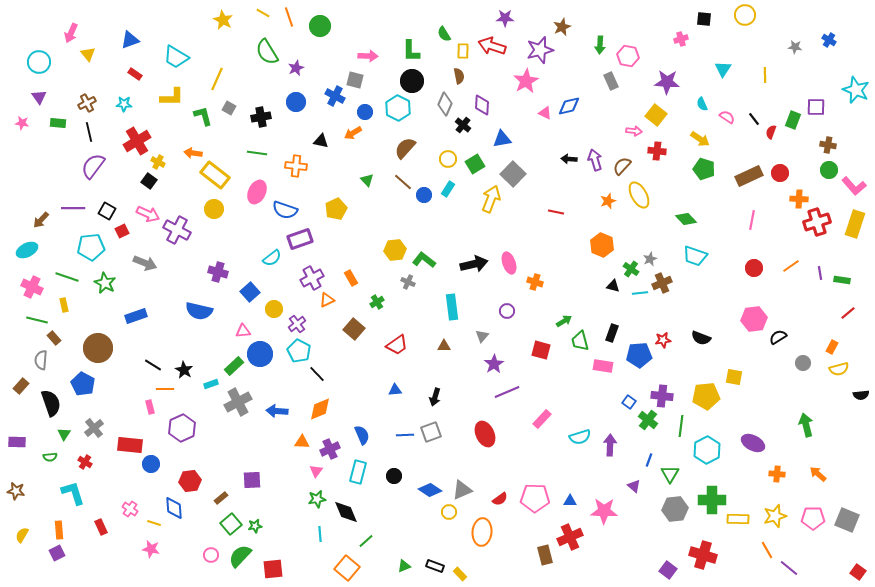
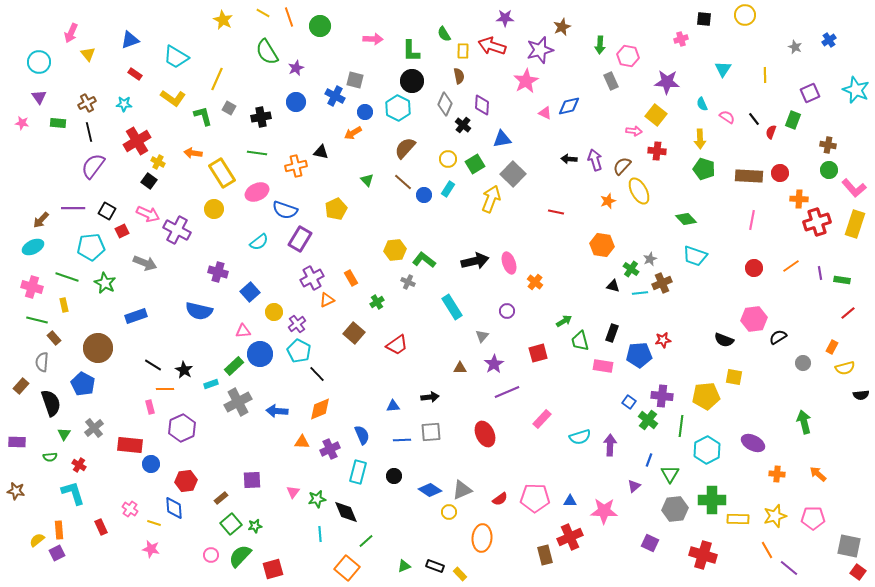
blue cross at (829, 40): rotated 24 degrees clockwise
gray star at (795, 47): rotated 16 degrees clockwise
pink arrow at (368, 56): moved 5 px right, 17 px up
yellow L-shape at (172, 97): moved 1 px right, 1 px down; rotated 35 degrees clockwise
purple square at (816, 107): moved 6 px left, 14 px up; rotated 24 degrees counterclockwise
yellow arrow at (700, 139): rotated 54 degrees clockwise
black triangle at (321, 141): moved 11 px down
orange cross at (296, 166): rotated 20 degrees counterclockwise
yellow rectangle at (215, 175): moved 7 px right, 2 px up; rotated 20 degrees clockwise
brown rectangle at (749, 176): rotated 28 degrees clockwise
pink L-shape at (854, 186): moved 2 px down
pink ellipse at (257, 192): rotated 40 degrees clockwise
yellow ellipse at (639, 195): moved 4 px up
purple rectangle at (300, 239): rotated 40 degrees counterclockwise
orange hexagon at (602, 245): rotated 15 degrees counterclockwise
cyan ellipse at (27, 250): moved 6 px right, 3 px up
cyan semicircle at (272, 258): moved 13 px left, 16 px up
black arrow at (474, 264): moved 1 px right, 3 px up
orange cross at (535, 282): rotated 21 degrees clockwise
pink cross at (32, 287): rotated 10 degrees counterclockwise
cyan rectangle at (452, 307): rotated 25 degrees counterclockwise
yellow circle at (274, 309): moved 3 px down
brown square at (354, 329): moved 4 px down
black semicircle at (701, 338): moved 23 px right, 2 px down
brown triangle at (444, 346): moved 16 px right, 22 px down
red square at (541, 350): moved 3 px left, 3 px down; rotated 30 degrees counterclockwise
gray semicircle at (41, 360): moved 1 px right, 2 px down
yellow semicircle at (839, 369): moved 6 px right, 1 px up
blue triangle at (395, 390): moved 2 px left, 16 px down
black arrow at (435, 397): moved 5 px left; rotated 114 degrees counterclockwise
green arrow at (806, 425): moved 2 px left, 3 px up
gray square at (431, 432): rotated 15 degrees clockwise
blue line at (405, 435): moved 3 px left, 5 px down
red cross at (85, 462): moved 6 px left, 3 px down
pink triangle at (316, 471): moved 23 px left, 21 px down
red hexagon at (190, 481): moved 4 px left
purple triangle at (634, 486): rotated 40 degrees clockwise
gray square at (847, 520): moved 2 px right, 26 px down; rotated 10 degrees counterclockwise
orange ellipse at (482, 532): moved 6 px down
yellow semicircle at (22, 535): moved 15 px right, 5 px down; rotated 21 degrees clockwise
red square at (273, 569): rotated 10 degrees counterclockwise
purple square at (668, 570): moved 18 px left, 27 px up; rotated 12 degrees counterclockwise
